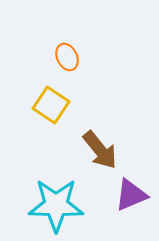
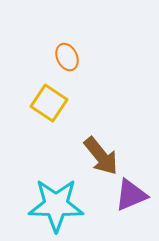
yellow square: moved 2 px left, 2 px up
brown arrow: moved 1 px right, 6 px down
